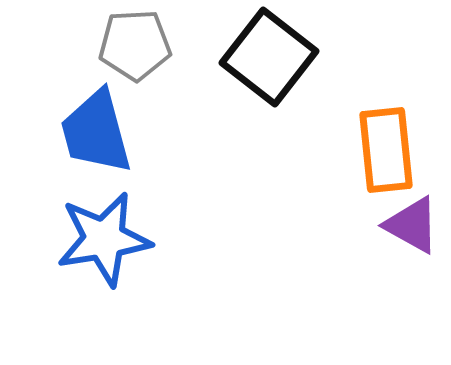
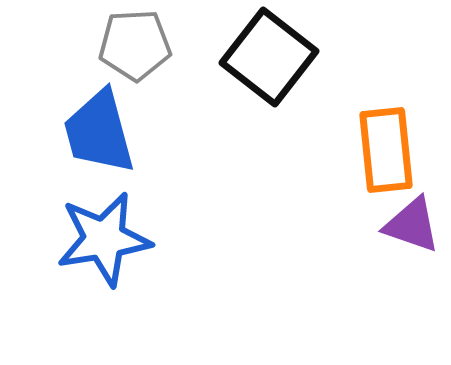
blue trapezoid: moved 3 px right
purple triangle: rotated 10 degrees counterclockwise
